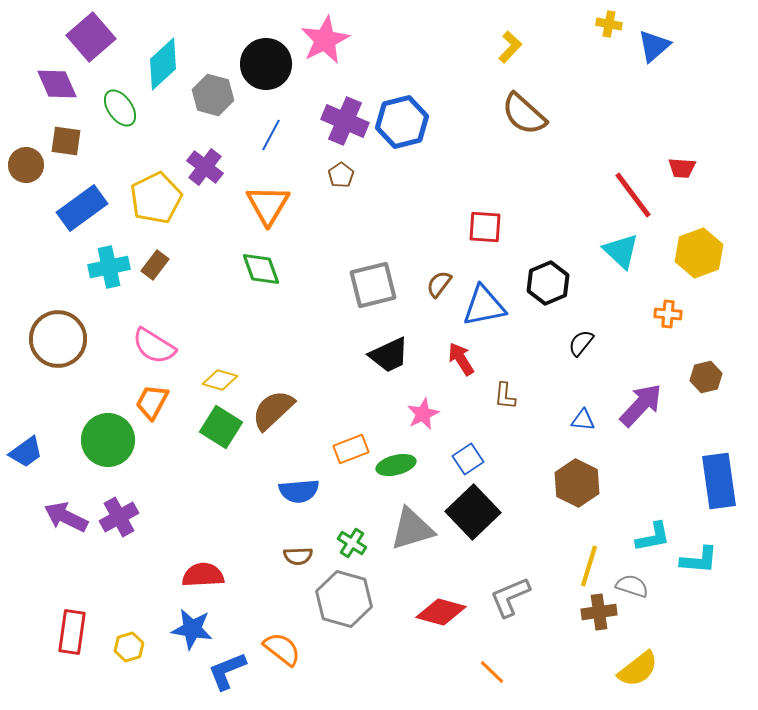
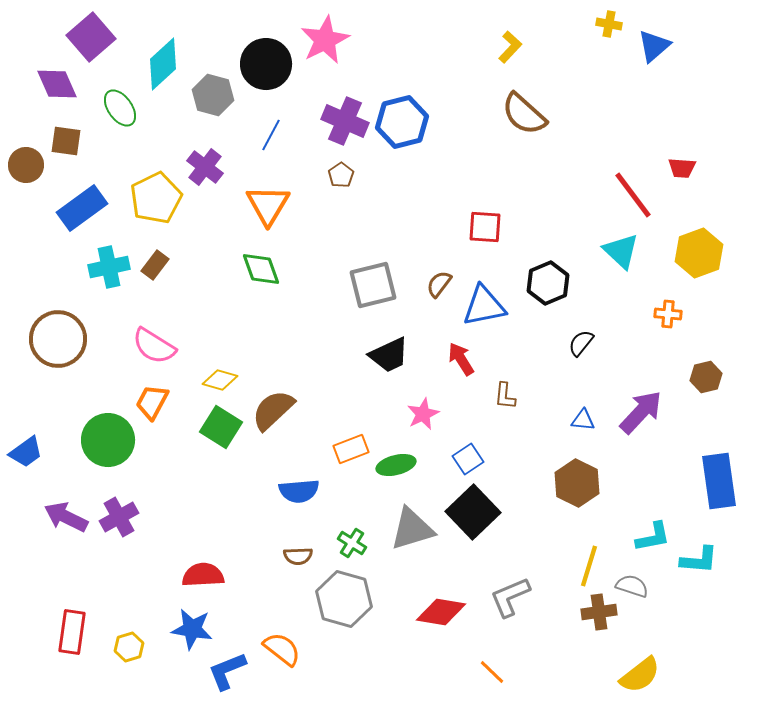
purple arrow at (641, 405): moved 7 px down
red diamond at (441, 612): rotated 6 degrees counterclockwise
yellow semicircle at (638, 669): moved 2 px right, 6 px down
